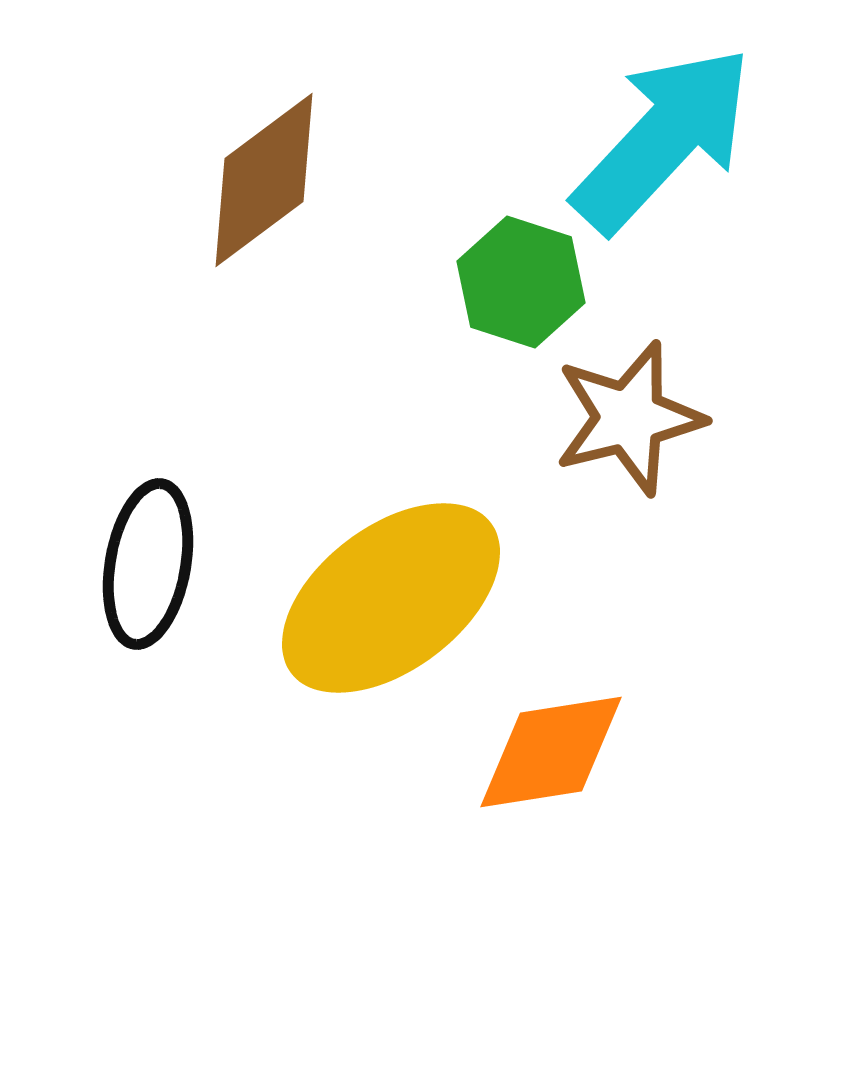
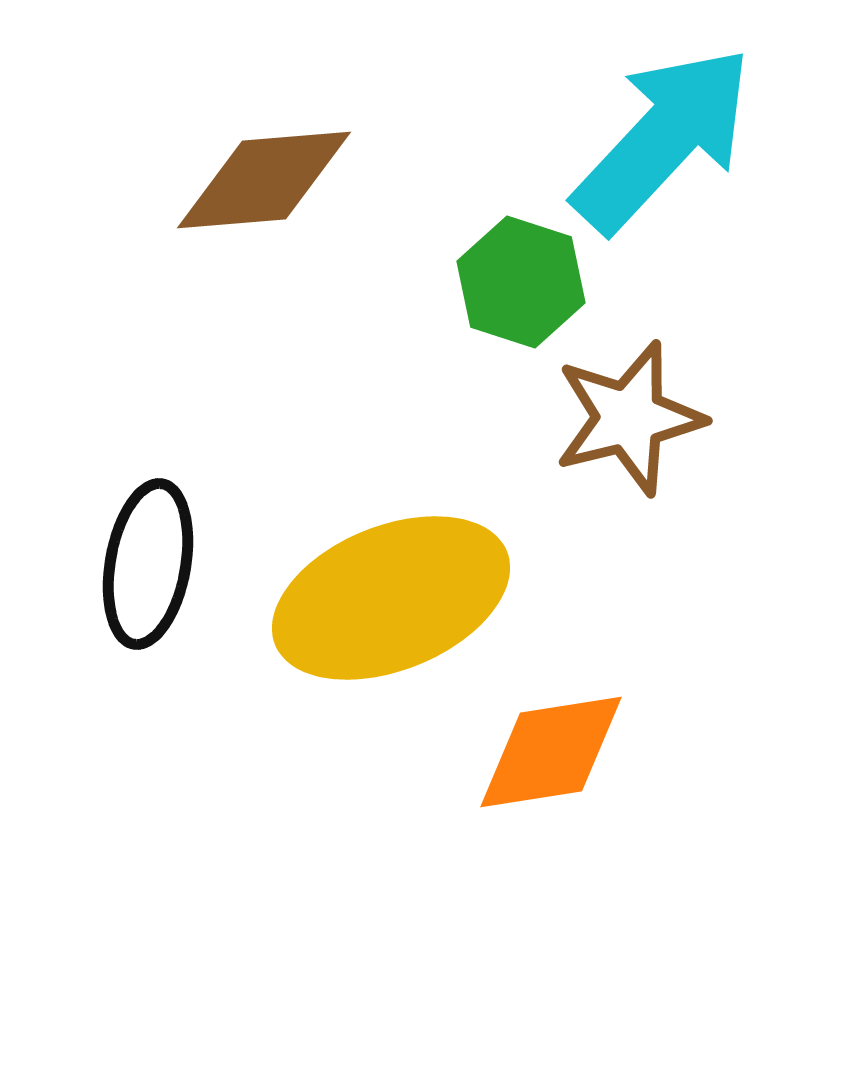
brown diamond: rotated 32 degrees clockwise
yellow ellipse: rotated 15 degrees clockwise
